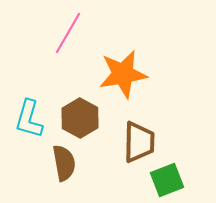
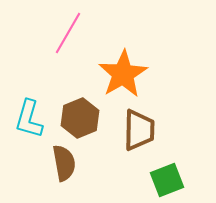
orange star: rotated 21 degrees counterclockwise
brown hexagon: rotated 9 degrees clockwise
brown trapezoid: moved 12 px up
